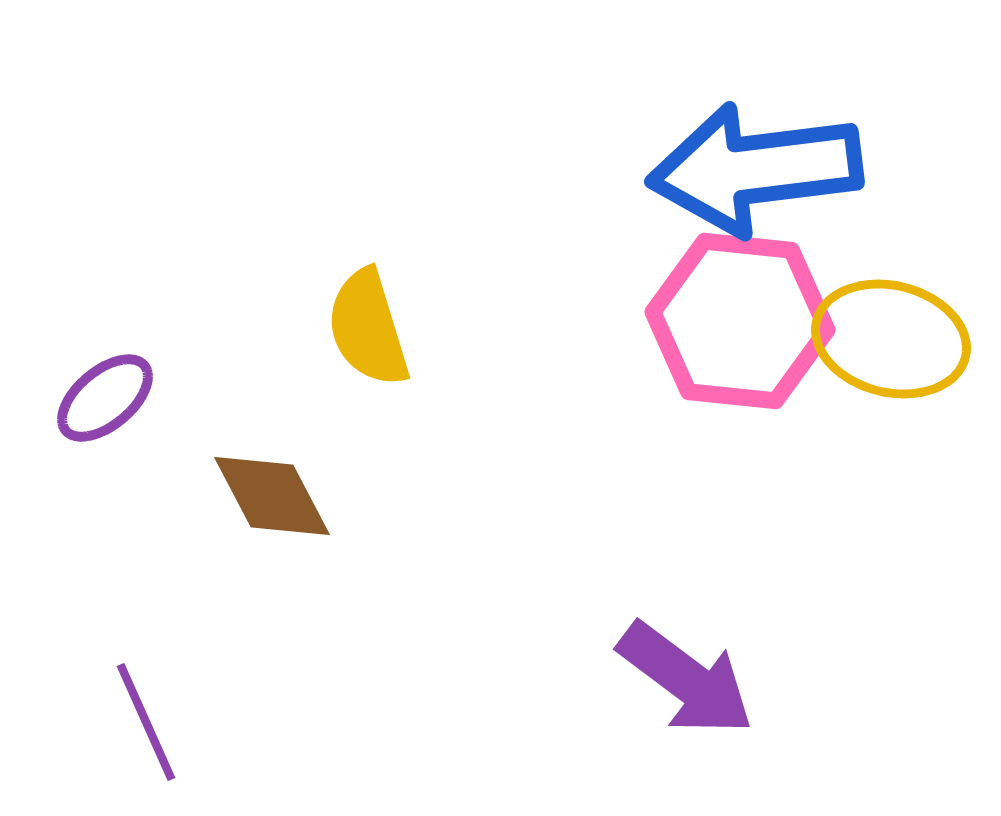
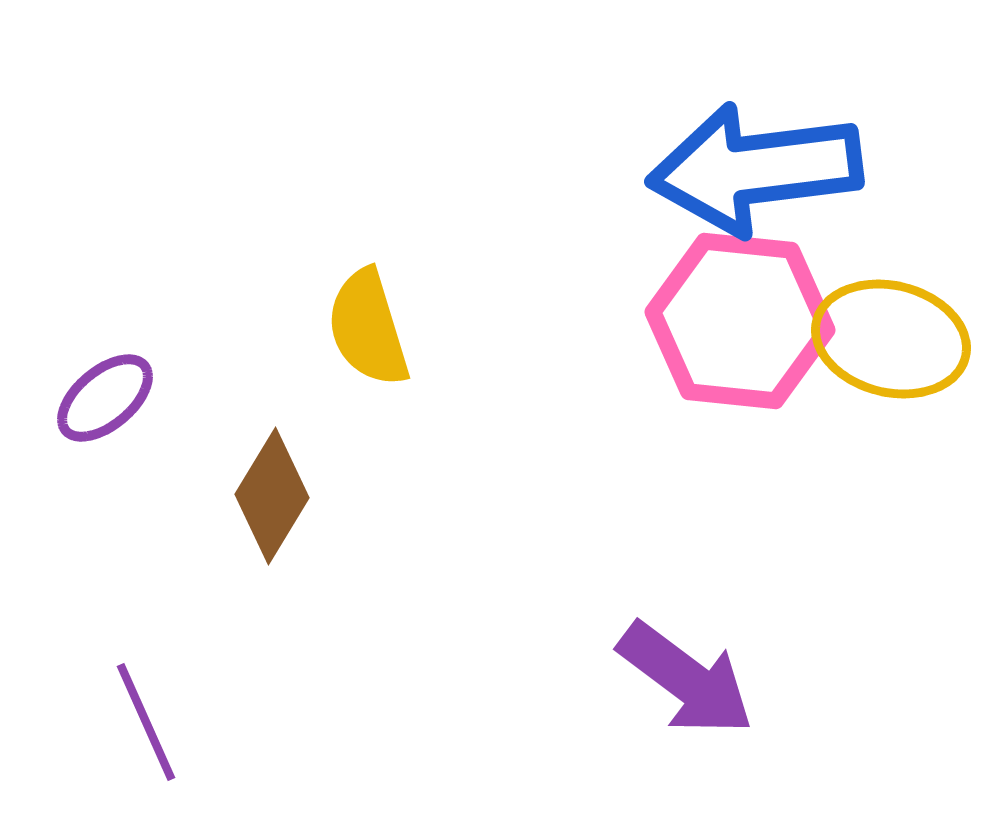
brown diamond: rotated 59 degrees clockwise
